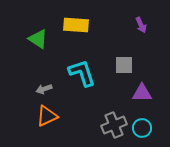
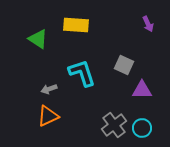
purple arrow: moved 7 px right, 1 px up
gray square: rotated 24 degrees clockwise
gray arrow: moved 5 px right
purple triangle: moved 3 px up
orange triangle: moved 1 px right
gray cross: rotated 15 degrees counterclockwise
